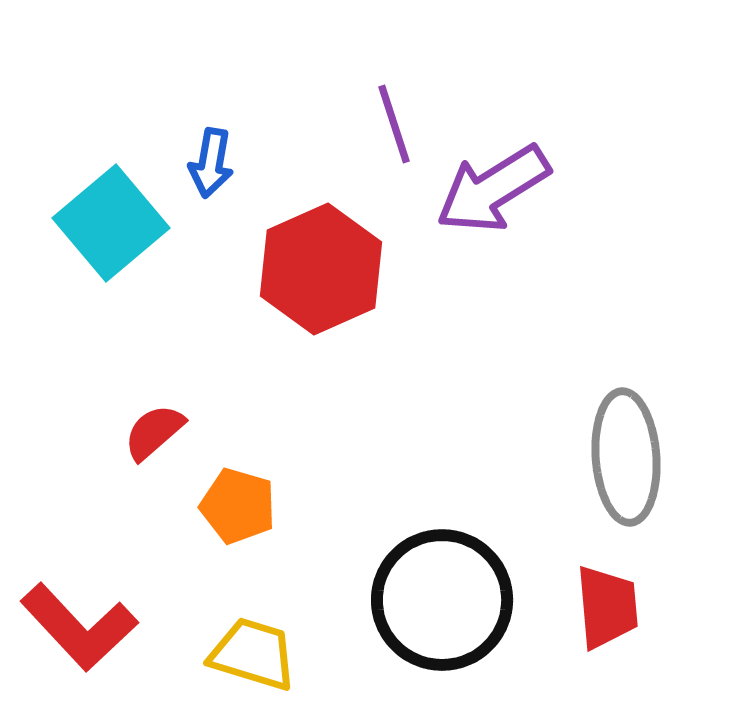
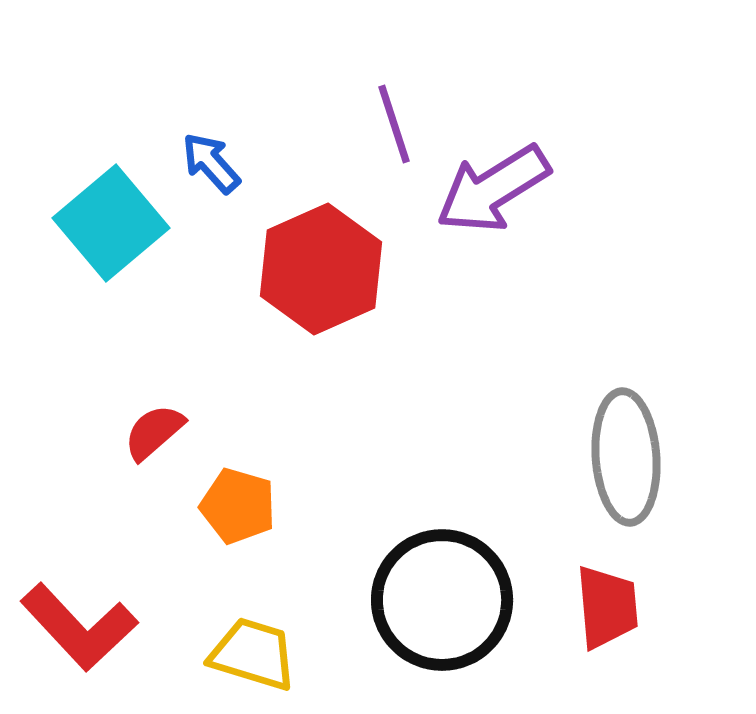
blue arrow: rotated 128 degrees clockwise
